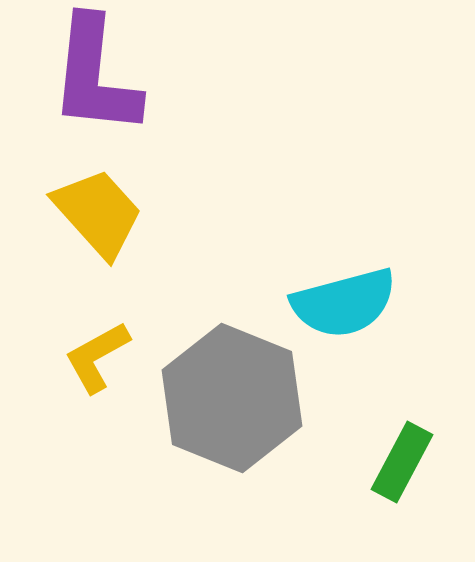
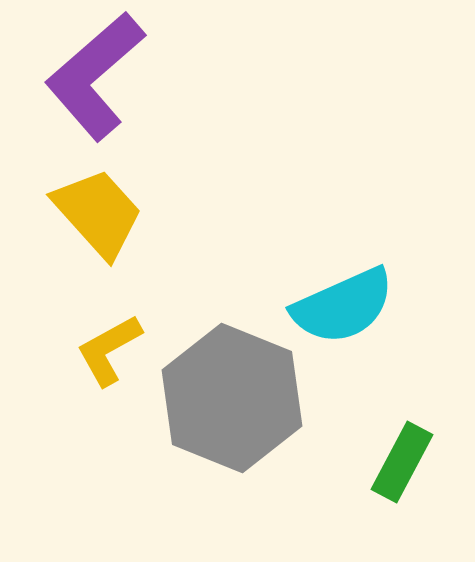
purple L-shape: rotated 43 degrees clockwise
cyan semicircle: moved 1 px left, 3 px down; rotated 9 degrees counterclockwise
yellow L-shape: moved 12 px right, 7 px up
